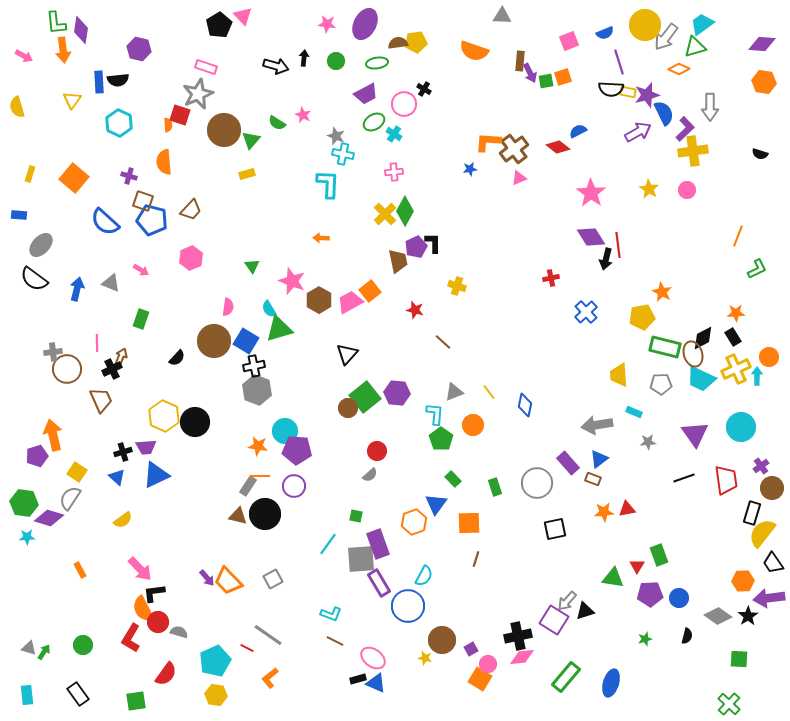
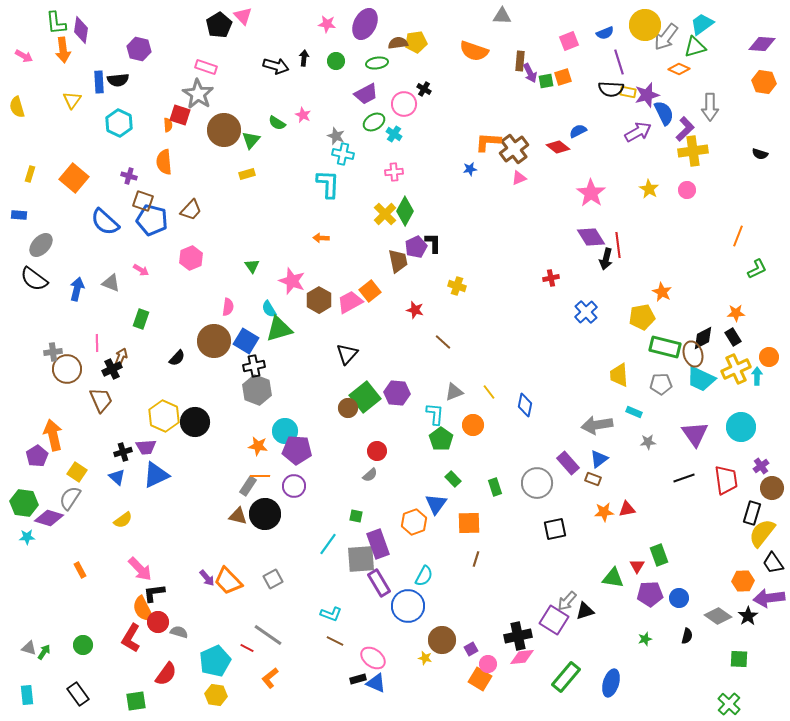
gray star at (198, 94): rotated 16 degrees counterclockwise
purple pentagon at (37, 456): rotated 15 degrees counterclockwise
